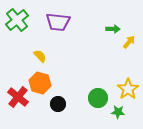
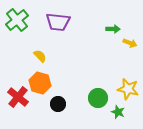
yellow arrow: moved 1 px right, 1 px down; rotated 72 degrees clockwise
yellow star: rotated 25 degrees counterclockwise
green star: rotated 16 degrees clockwise
